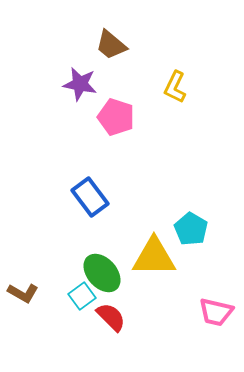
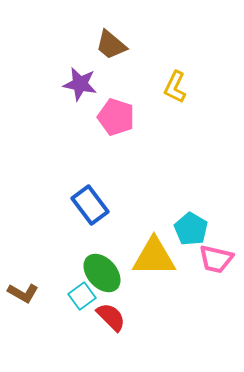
blue rectangle: moved 8 px down
pink trapezoid: moved 53 px up
